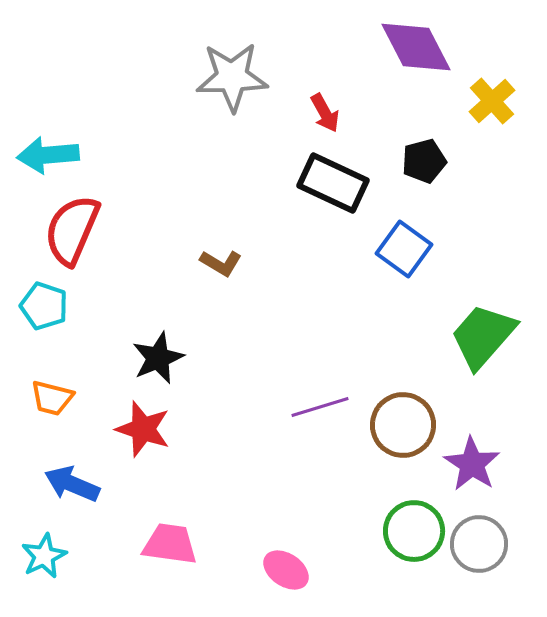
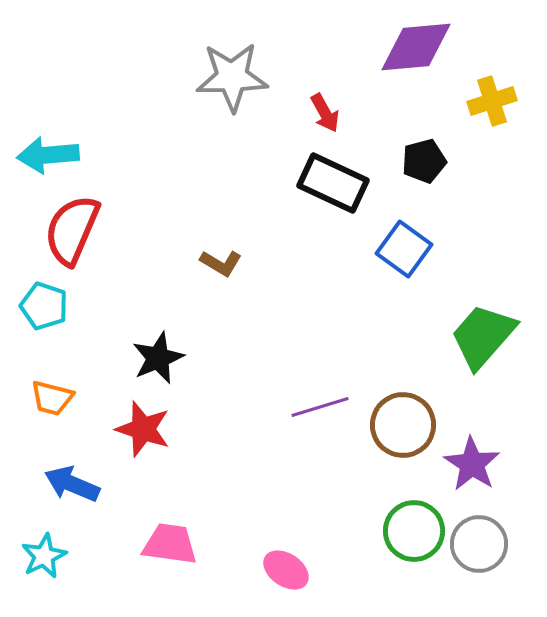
purple diamond: rotated 68 degrees counterclockwise
yellow cross: rotated 24 degrees clockwise
